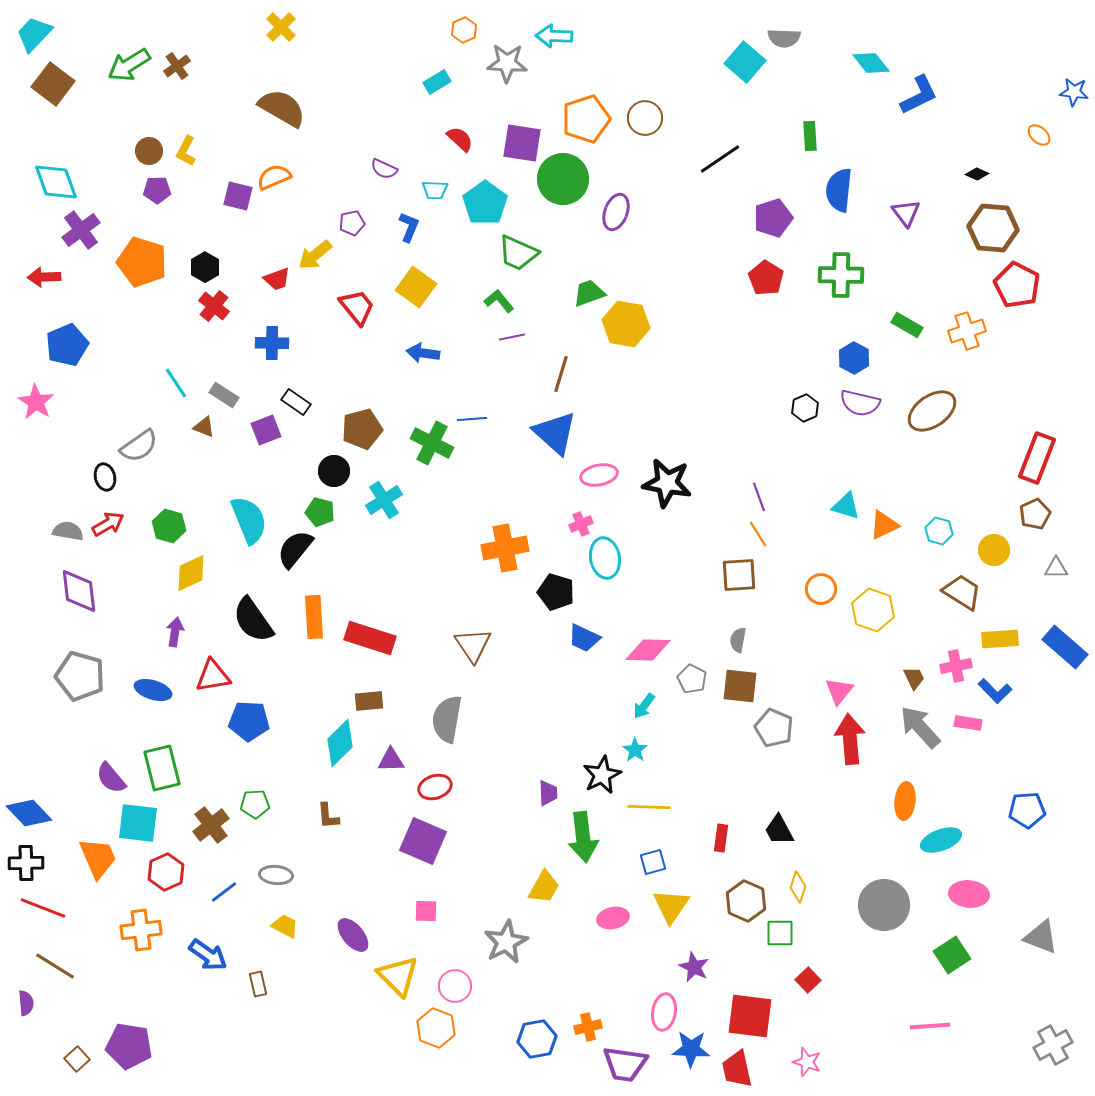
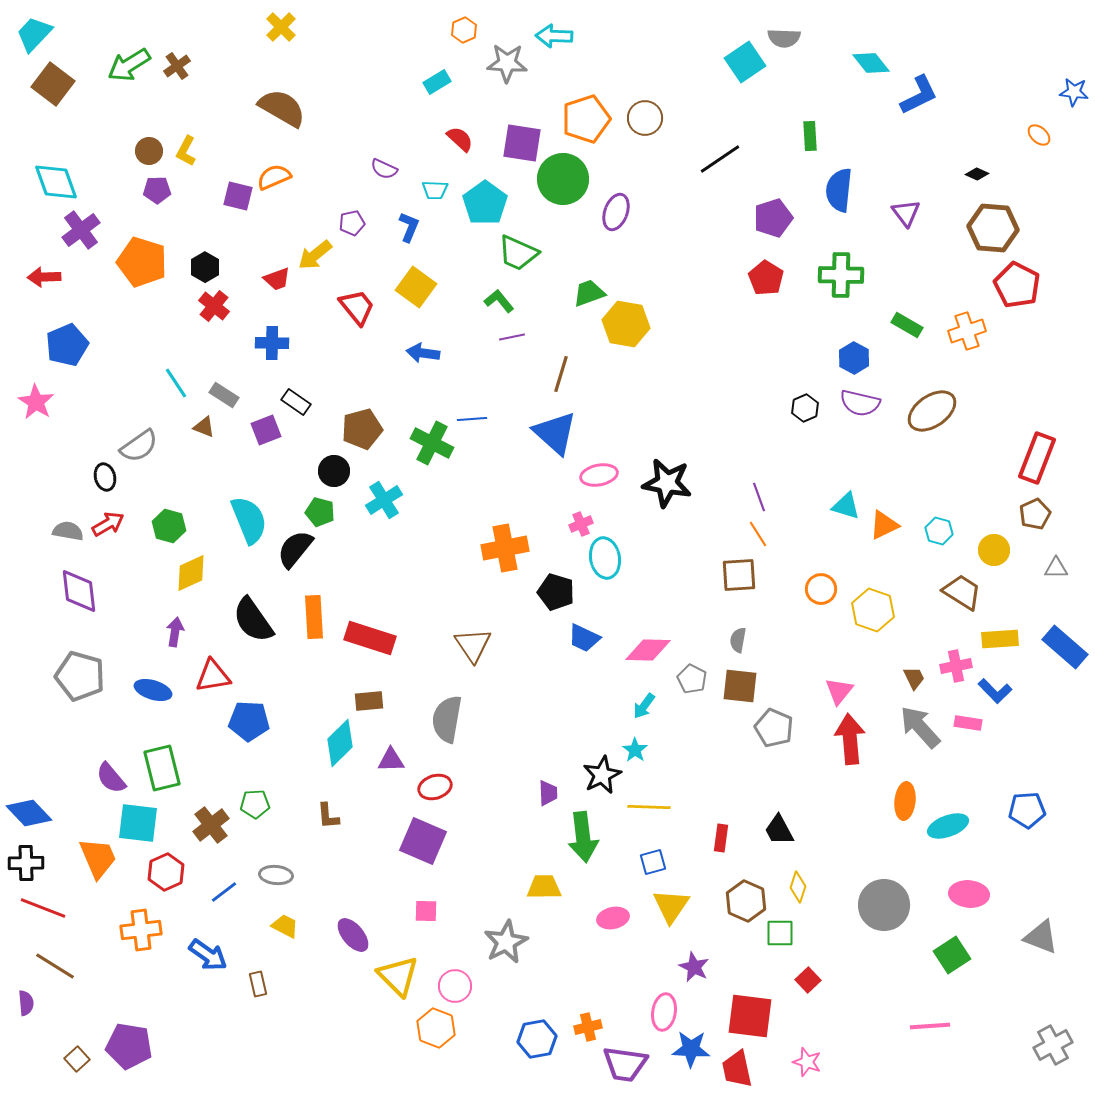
cyan square at (745, 62): rotated 15 degrees clockwise
cyan ellipse at (941, 840): moved 7 px right, 14 px up
yellow trapezoid at (544, 887): rotated 120 degrees counterclockwise
